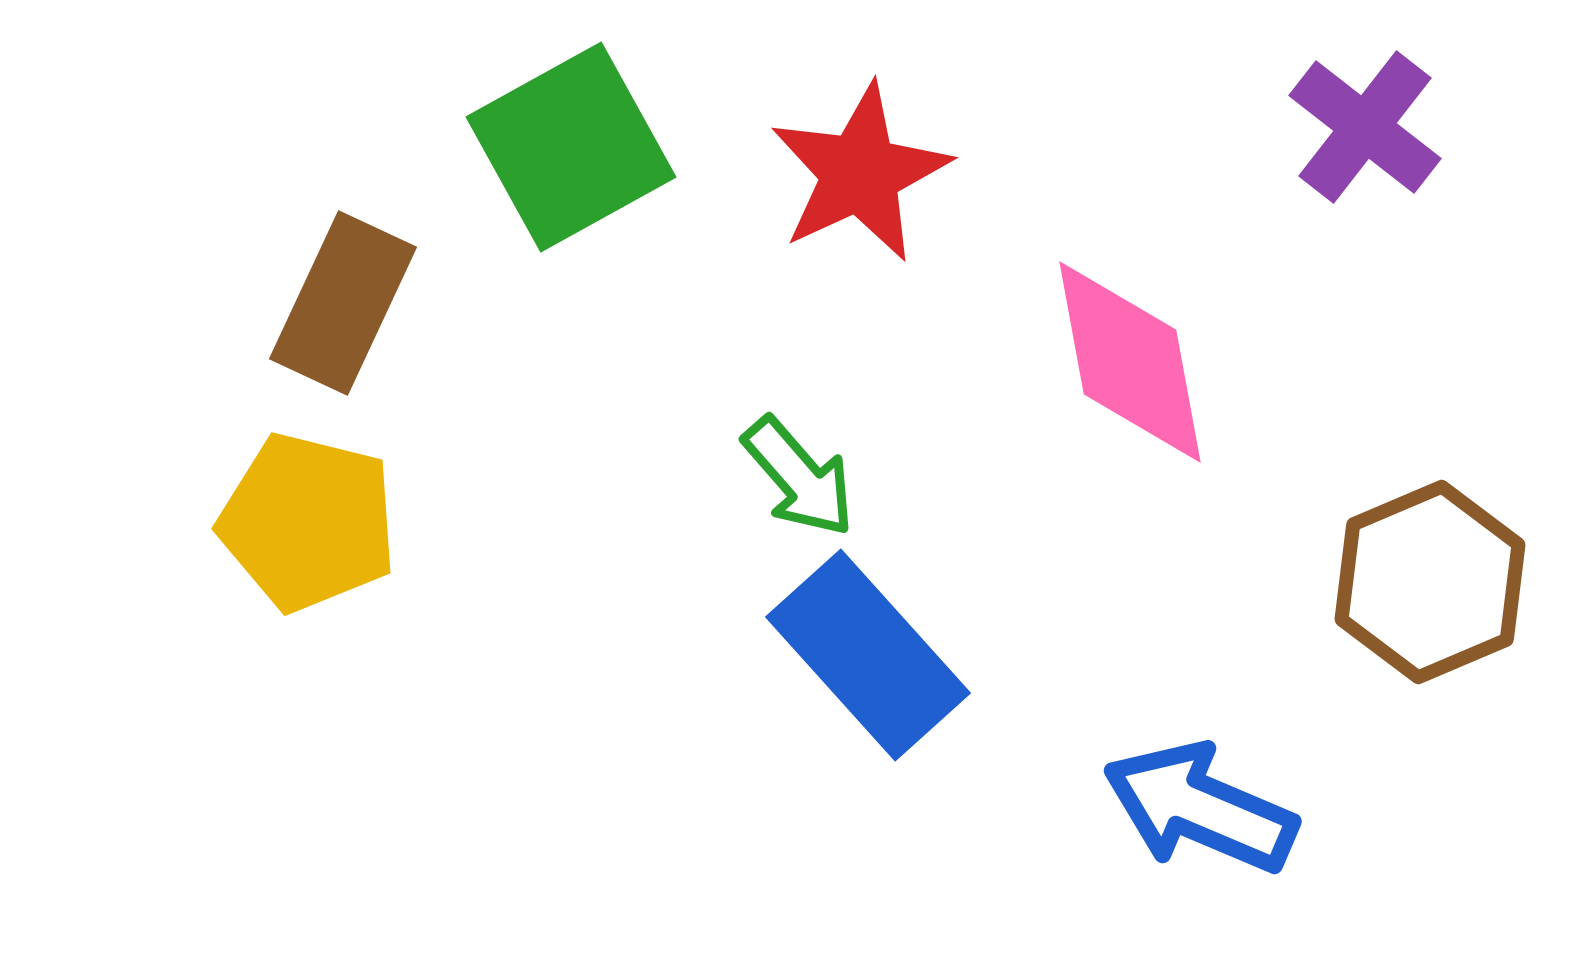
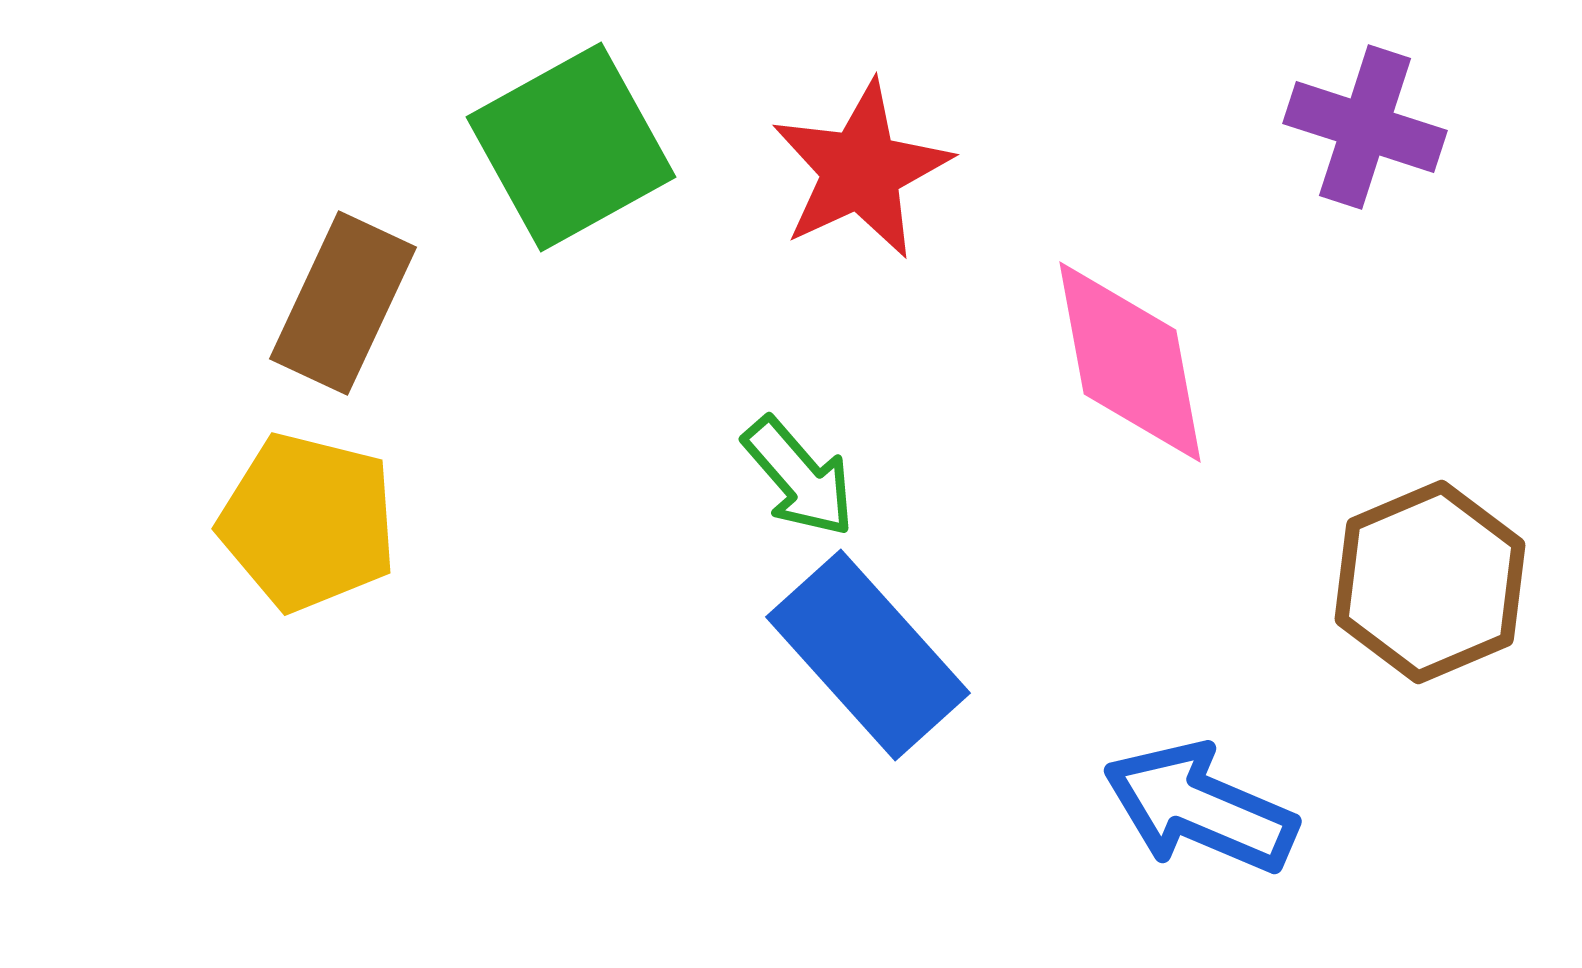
purple cross: rotated 20 degrees counterclockwise
red star: moved 1 px right, 3 px up
